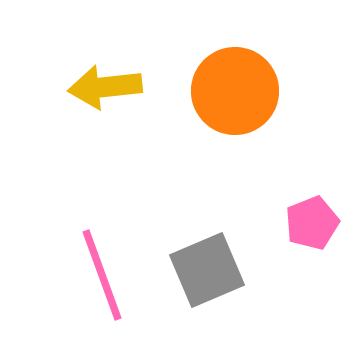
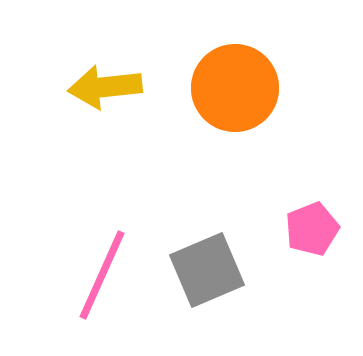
orange circle: moved 3 px up
pink pentagon: moved 6 px down
pink line: rotated 44 degrees clockwise
